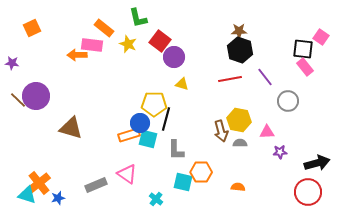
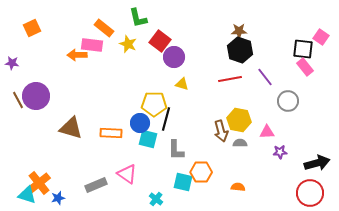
brown line at (18, 100): rotated 18 degrees clockwise
orange rectangle at (129, 135): moved 18 px left, 2 px up; rotated 20 degrees clockwise
red circle at (308, 192): moved 2 px right, 1 px down
